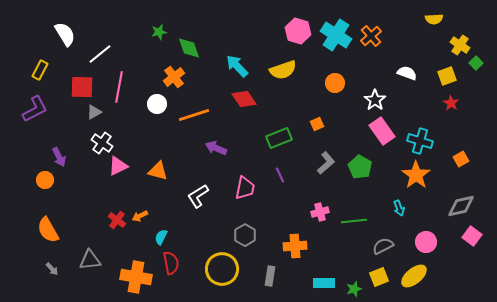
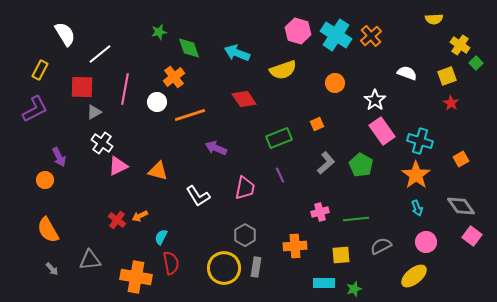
cyan arrow at (237, 66): moved 13 px up; rotated 25 degrees counterclockwise
pink line at (119, 87): moved 6 px right, 2 px down
white circle at (157, 104): moved 2 px up
orange line at (194, 115): moved 4 px left
green pentagon at (360, 167): moved 1 px right, 2 px up
white L-shape at (198, 196): rotated 90 degrees counterclockwise
gray diamond at (461, 206): rotated 68 degrees clockwise
cyan arrow at (399, 208): moved 18 px right
green line at (354, 221): moved 2 px right, 2 px up
gray semicircle at (383, 246): moved 2 px left
yellow circle at (222, 269): moved 2 px right, 1 px up
gray rectangle at (270, 276): moved 14 px left, 9 px up
yellow square at (379, 277): moved 38 px left, 22 px up; rotated 18 degrees clockwise
